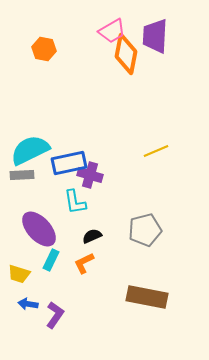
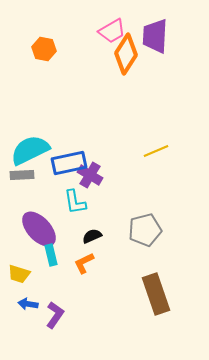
orange diamond: rotated 21 degrees clockwise
purple cross: rotated 15 degrees clockwise
cyan rectangle: moved 5 px up; rotated 40 degrees counterclockwise
brown rectangle: moved 9 px right, 3 px up; rotated 60 degrees clockwise
